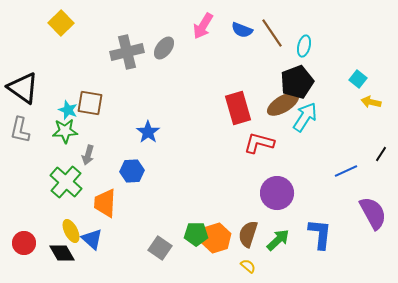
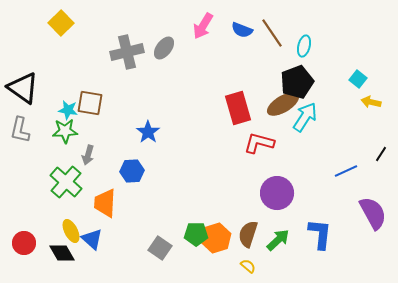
cyan star: rotated 12 degrees counterclockwise
